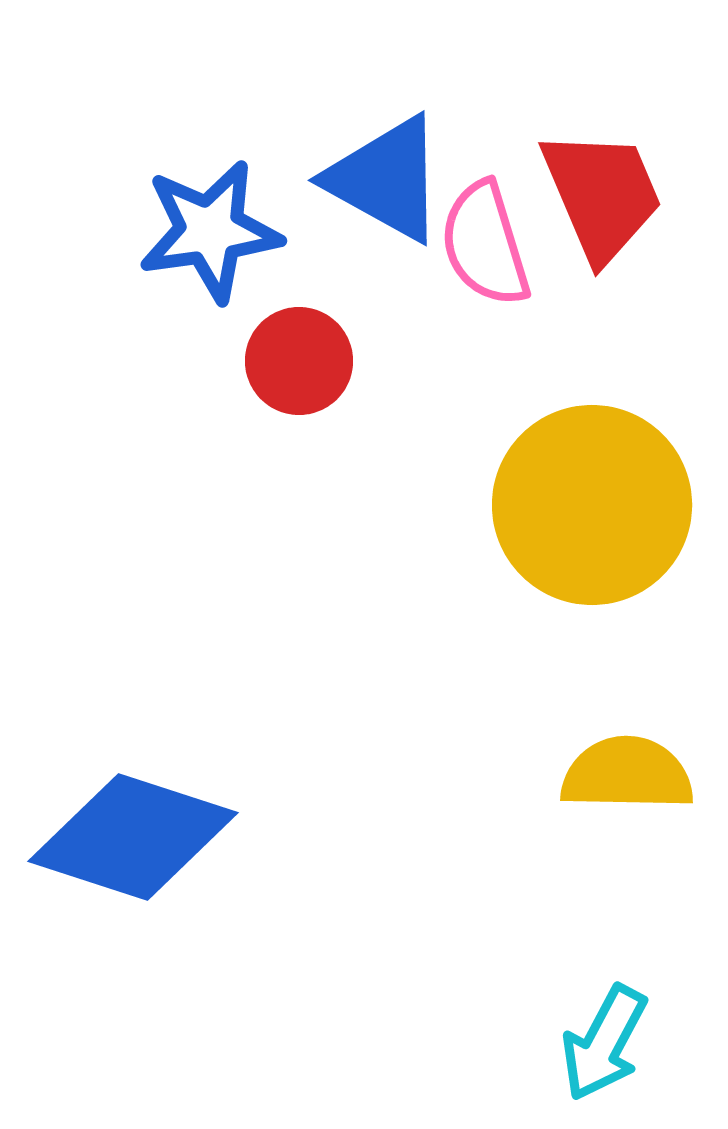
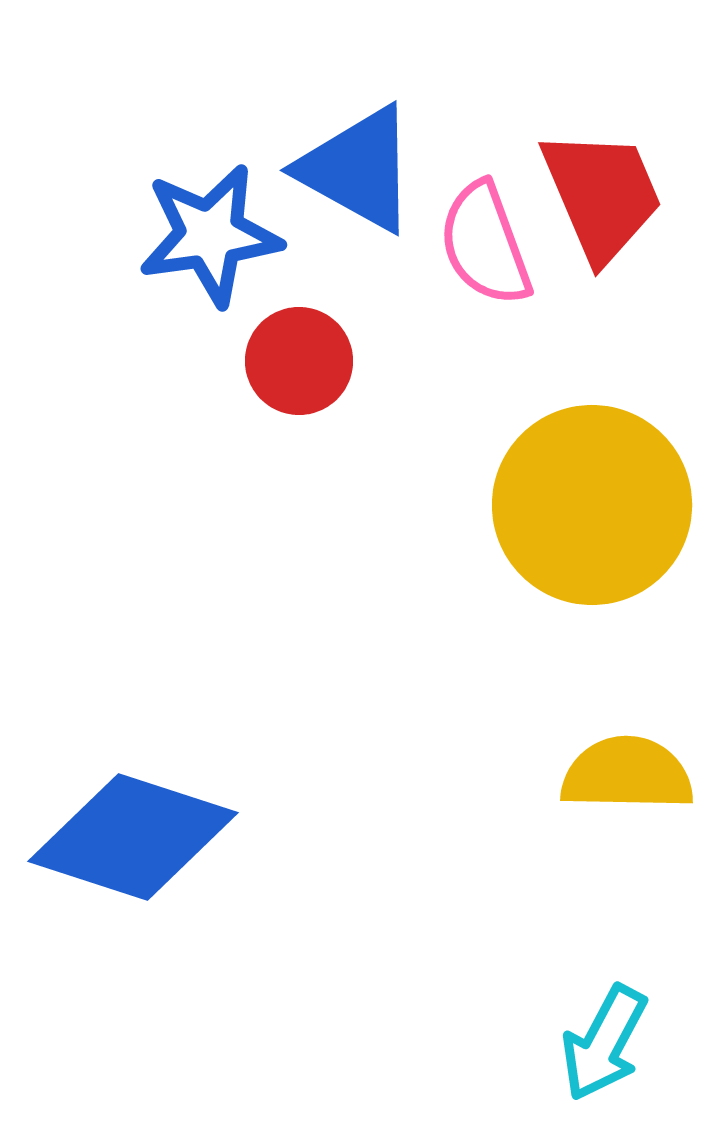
blue triangle: moved 28 px left, 10 px up
blue star: moved 4 px down
pink semicircle: rotated 3 degrees counterclockwise
